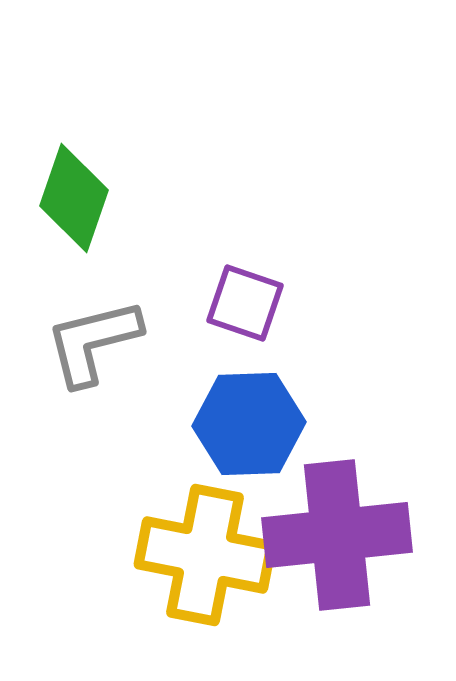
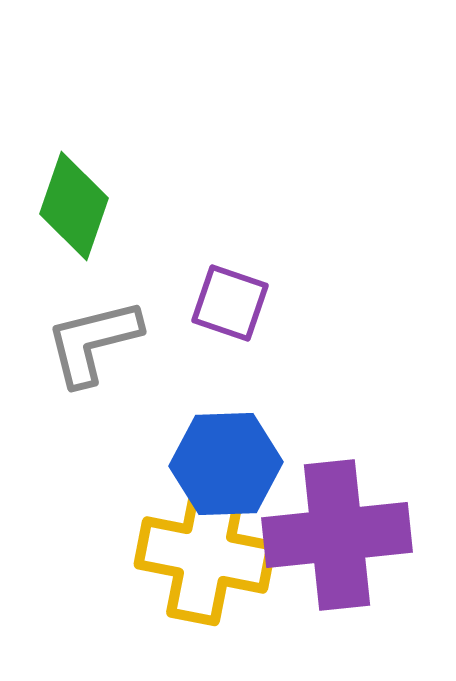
green diamond: moved 8 px down
purple square: moved 15 px left
blue hexagon: moved 23 px left, 40 px down
